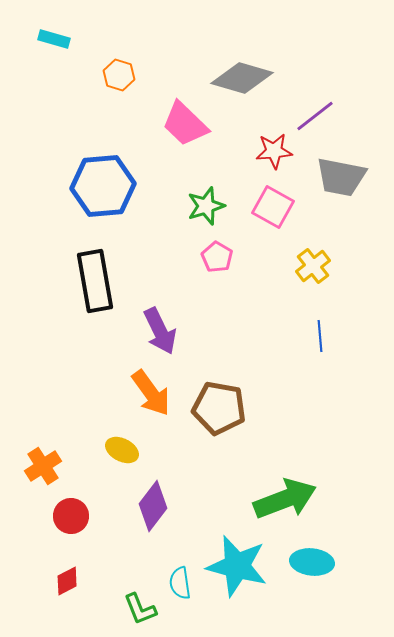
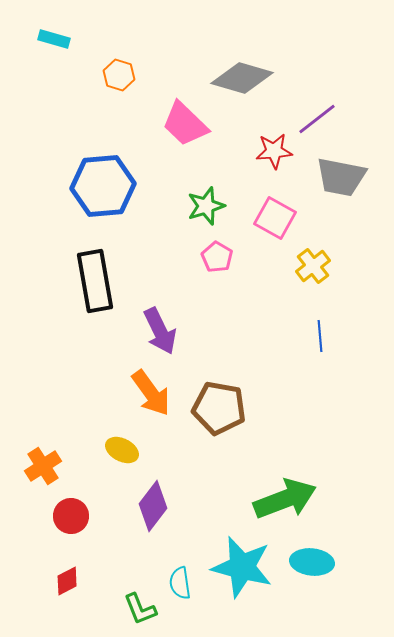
purple line: moved 2 px right, 3 px down
pink square: moved 2 px right, 11 px down
cyan star: moved 5 px right, 1 px down
